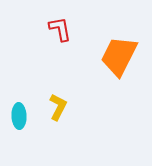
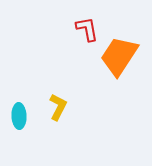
red L-shape: moved 27 px right
orange trapezoid: rotated 6 degrees clockwise
